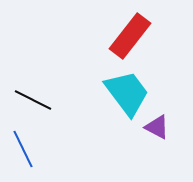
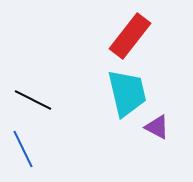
cyan trapezoid: rotated 24 degrees clockwise
